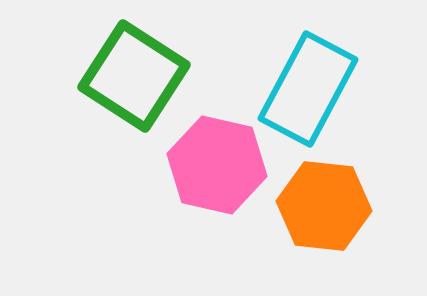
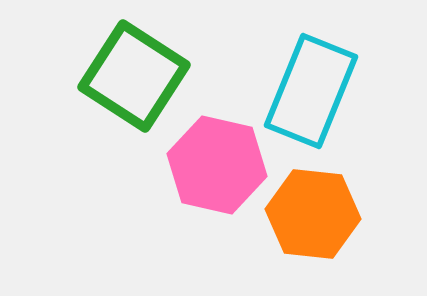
cyan rectangle: moved 3 px right, 2 px down; rotated 6 degrees counterclockwise
orange hexagon: moved 11 px left, 8 px down
